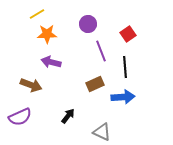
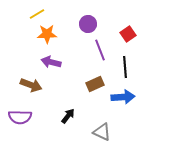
purple line: moved 1 px left, 1 px up
purple semicircle: rotated 25 degrees clockwise
